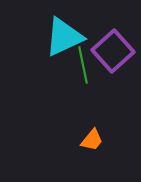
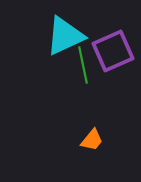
cyan triangle: moved 1 px right, 1 px up
purple square: rotated 18 degrees clockwise
